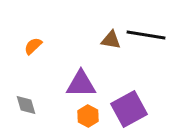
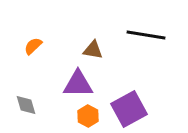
brown triangle: moved 18 px left, 10 px down
purple triangle: moved 3 px left
